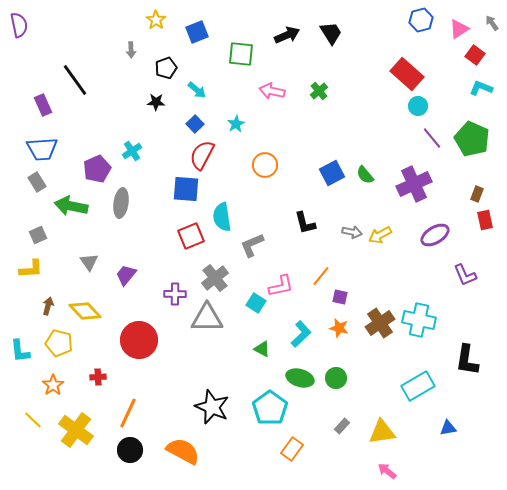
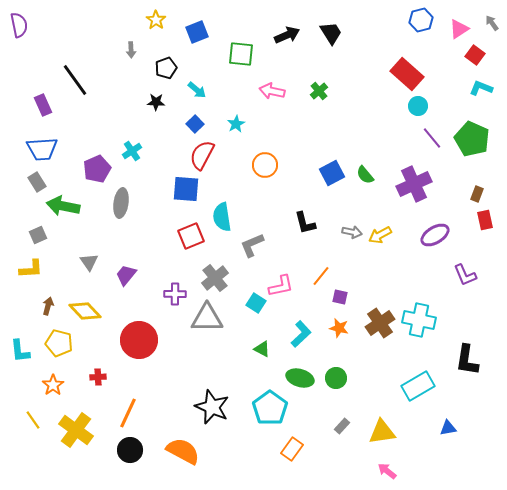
green arrow at (71, 206): moved 8 px left
yellow line at (33, 420): rotated 12 degrees clockwise
